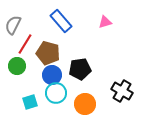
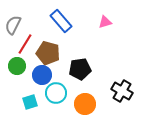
blue circle: moved 10 px left
